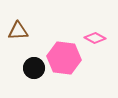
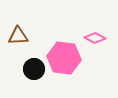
brown triangle: moved 5 px down
black circle: moved 1 px down
